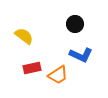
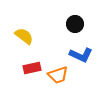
orange trapezoid: rotated 15 degrees clockwise
